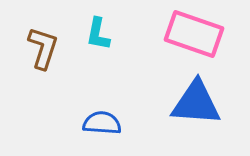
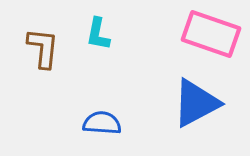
pink rectangle: moved 17 px right
brown L-shape: rotated 12 degrees counterclockwise
blue triangle: rotated 32 degrees counterclockwise
